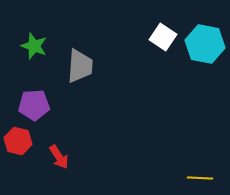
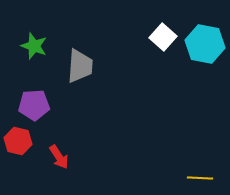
white square: rotated 8 degrees clockwise
